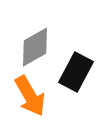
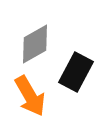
gray diamond: moved 3 px up
